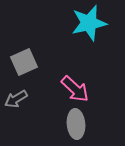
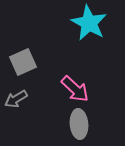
cyan star: rotated 30 degrees counterclockwise
gray square: moved 1 px left
gray ellipse: moved 3 px right
